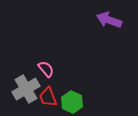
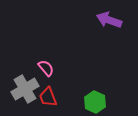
pink semicircle: moved 1 px up
gray cross: moved 1 px left
green hexagon: moved 23 px right
